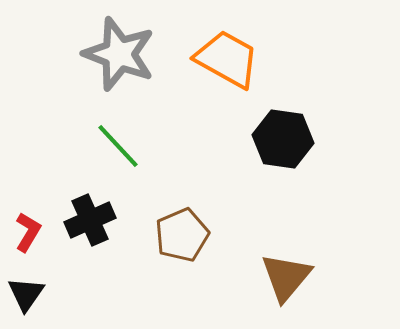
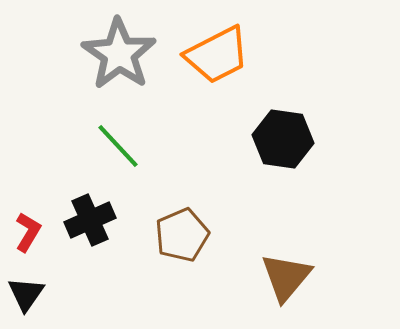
gray star: rotated 14 degrees clockwise
orange trapezoid: moved 10 px left, 4 px up; rotated 124 degrees clockwise
